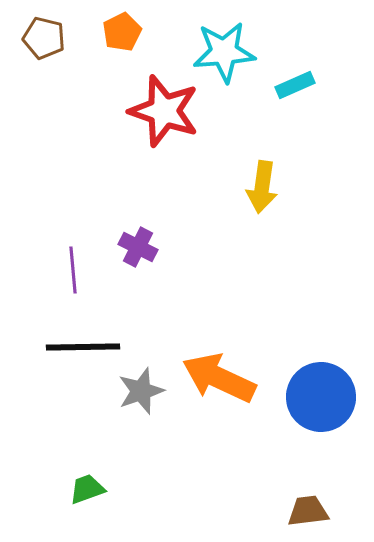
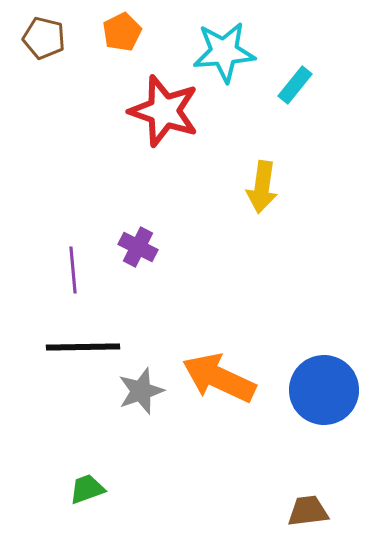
cyan rectangle: rotated 27 degrees counterclockwise
blue circle: moved 3 px right, 7 px up
